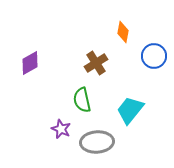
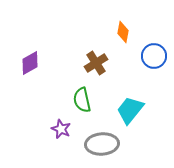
gray ellipse: moved 5 px right, 2 px down
